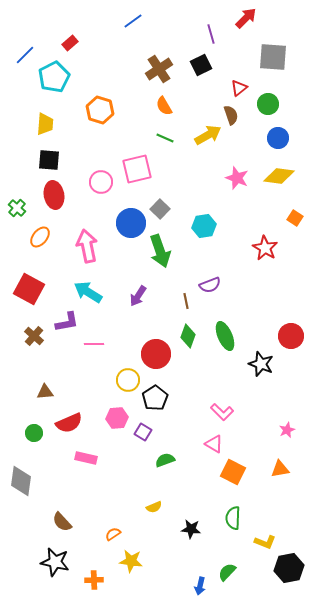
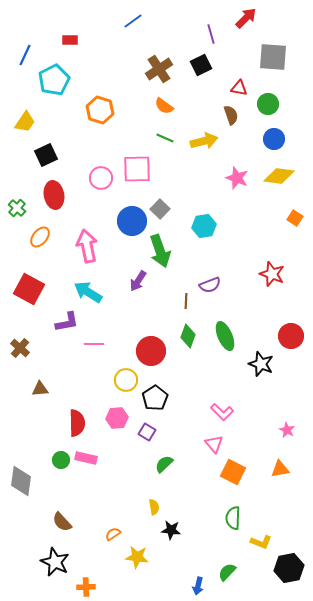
red rectangle at (70, 43): moved 3 px up; rotated 42 degrees clockwise
blue line at (25, 55): rotated 20 degrees counterclockwise
cyan pentagon at (54, 77): moved 3 px down
red triangle at (239, 88): rotated 48 degrees clockwise
orange semicircle at (164, 106): rotated 24 degrees counterclockwise
yellow trapezoid at (45, 124): moved 20 px left, 2 px up; rotated 30 degrees clockwise
yellow arrow at (208, 135): moved 4 px left, 6 px down; rotated 16 degrees clockwise
blue circle at (278, 138): moved 4 px left, 1 px down
black square at (49, 160): moved 3 px left, 5 px up; rotated 30 degrees counterclockwise
pink square at (137, 169): rotated 12 degrees clockwise
pink circle at (101, 182): moved 4 px up
blue circle at (131, 223): moved 1 px right, 2 px up
red star at (265, 248): moved 7 px right, 26 px down; rotated 10 degrees counterclockwise
purple arrow at (138, 296): moved 15 px up
brown line at (186, 301): rotated 14 degrees clockwise
brown cross at (34, 336): moved 14 px left, 12 px down
red circle at (156, 354): moved 5 px left, 3 px up
yellow circle at (128, 380): moved 2 px left
brown triangle at (45, 392): moved 5 px left, 3 px up
red semicircle at (69, 423): moved 8 px right; rotated 68 degrees counterclockwise
pink star at (287, 430): rotated 21 degrees counterclockwise
purple square at (143, 432): moved 4 px right
green circle at (34, 433): moved 27 px right, 27 px down
pink triangle at (214, 444): rotated 18 degrees clockwise
green semicircle at (165, 460): moved 1 px left, 4 px down; rotated 24 degrees counterclockwise
yellow semicircle at (154, 507): rotated 77 degrees counterclockwise
black star at (191, 529): moved 20 px left, 1 px down
yellow L-shape at (265, 542): moved 4 px left
yellow star at (131, 561): moved 6 px right, 4 px up
black star at (55, 562): rotated 12 degrees clockwise
orange cross at (94, 580): moved 8 px left, 7 px down
blue arrow at (200, 586): moved 2 px left
